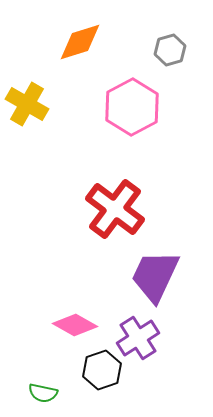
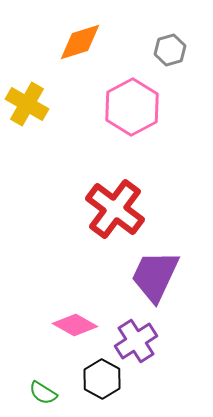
purple cross: moved 2 px left, 3 px down
black hexagon: moved 9 px down; rotated 12 degrees counterclockwise
green semicircle: rotated 20 degrees clockwise
